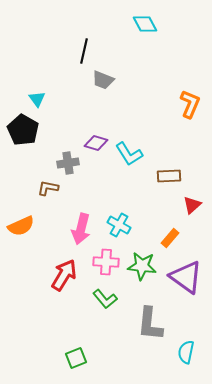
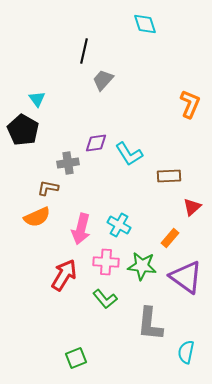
cyan diamond: rotated 10 degrees clockwise
gray trapezoid: rotated 110 degrees clockwise
purple diamond: rotated 25 degrees counterclockwise
red triangle: moved 2 px down
orange semicircle: moved 16 px right, 9 px up
